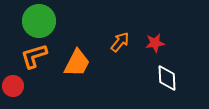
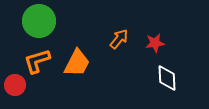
orange arrow: moved 1 px left, 3 px up
orange L-shape: moved 3 px right, 5 px down
red circle: moved 2 px right, 1 px up
